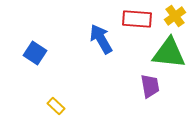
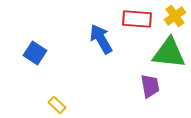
yellow rectangle: moved 1 px right, 1 px up
